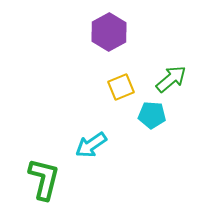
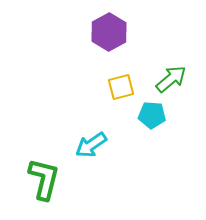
yellow square: rotated 8 degrees clockwise
